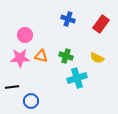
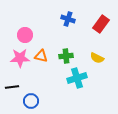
green cross: rotated 24 degrees counterclockwise
